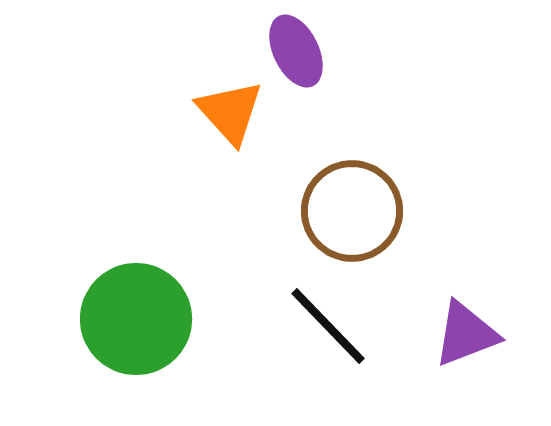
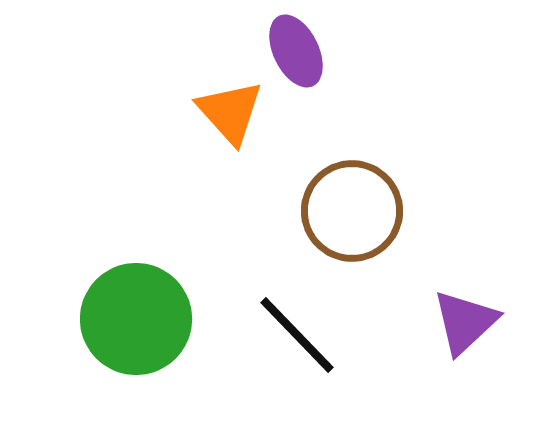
black line: moved 31 px left, 9 px down
purple triangle: moved 1 px left, 12 px up; rotated 22 degrees counterclockwise
